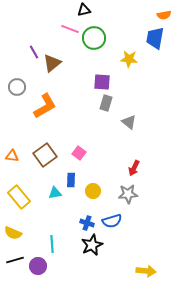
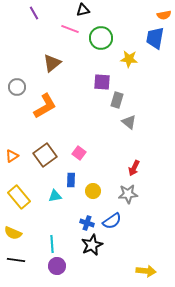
black triangle: moved 1 px left
green circle: moved 7 px right
purple line: moved 39 px up
gray rectangle: moved 11 px right, 3 px up
orange triangle: rotated 40 degrees counterclockwise
cyan triangle: moved 3 px down
blue semicircle: rotated 18 degrees counterclockwise
black line: moved 1 px right; rotated 24 degrees clockwise
purple circle: moved 19 px right
